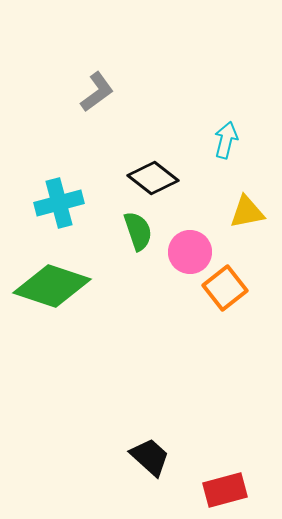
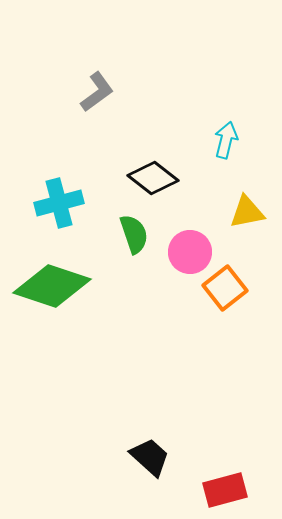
green semicircle: moved 4 px left, 3 px down
